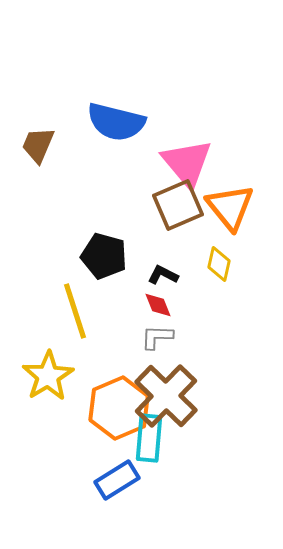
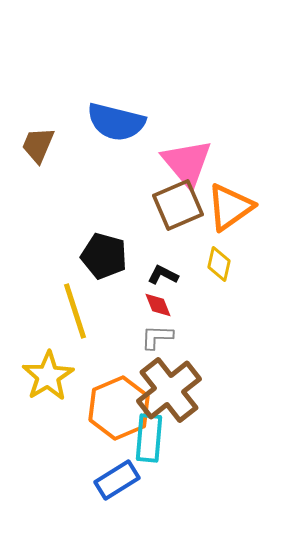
orange triangle: rotated 34 degrees clockwise
brown cross: moved 3 px right, 6 px up; rotated 8 degrees clockwise
